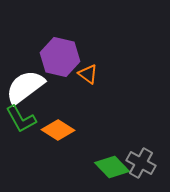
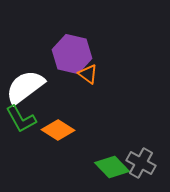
purple hexagon: moved 12 px right, 3 px up
